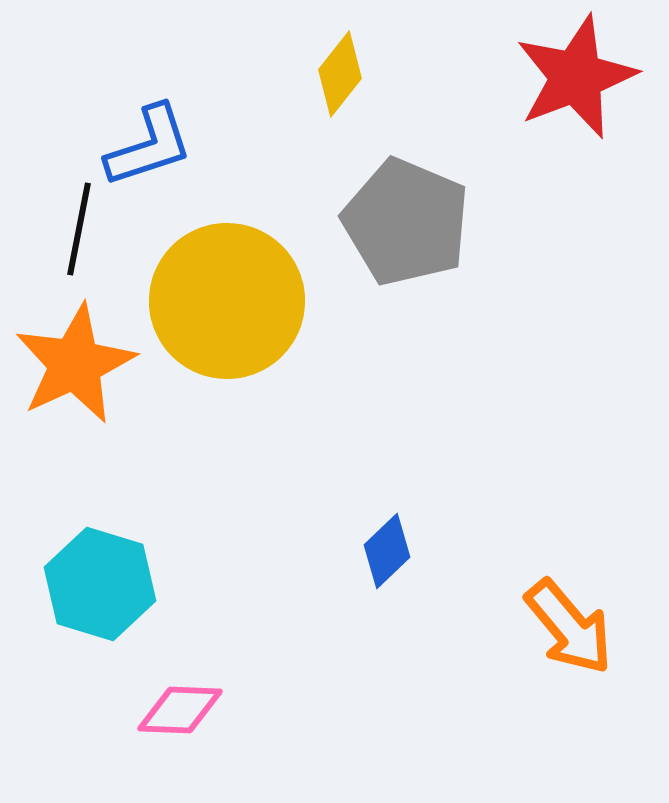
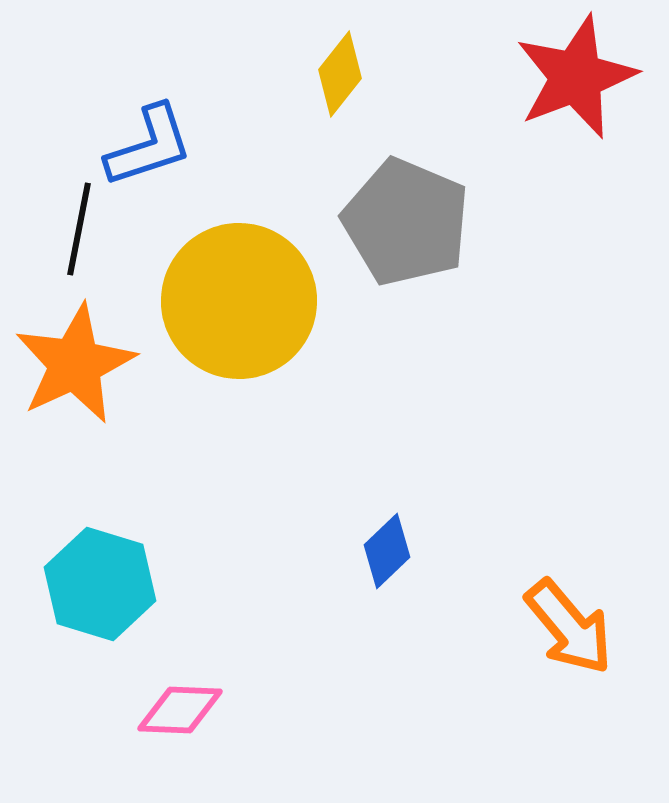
yellow circle: moved 12 px right
